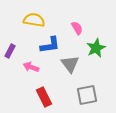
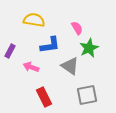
green star: moved 7 px left
gray triangle: moved 2 px down; rotated 18 degrees counterclockwise
